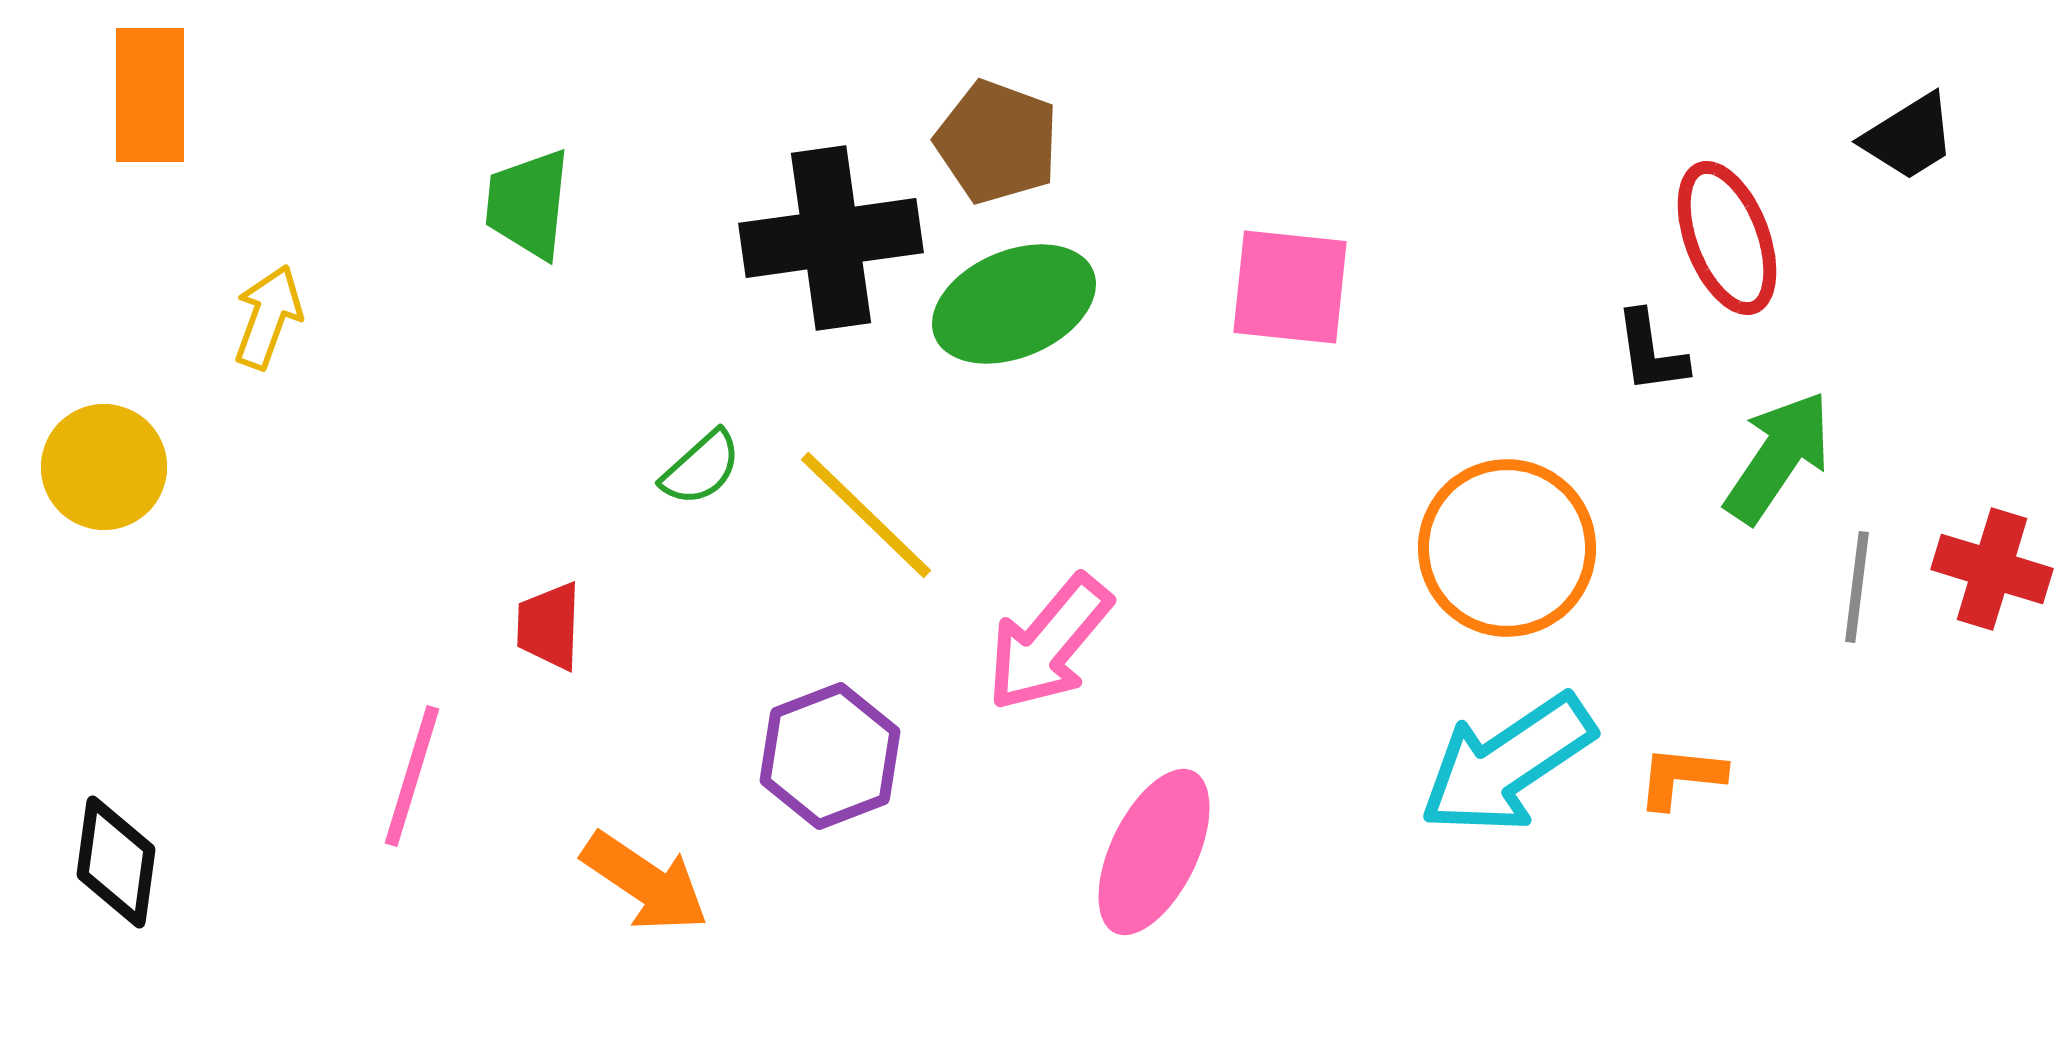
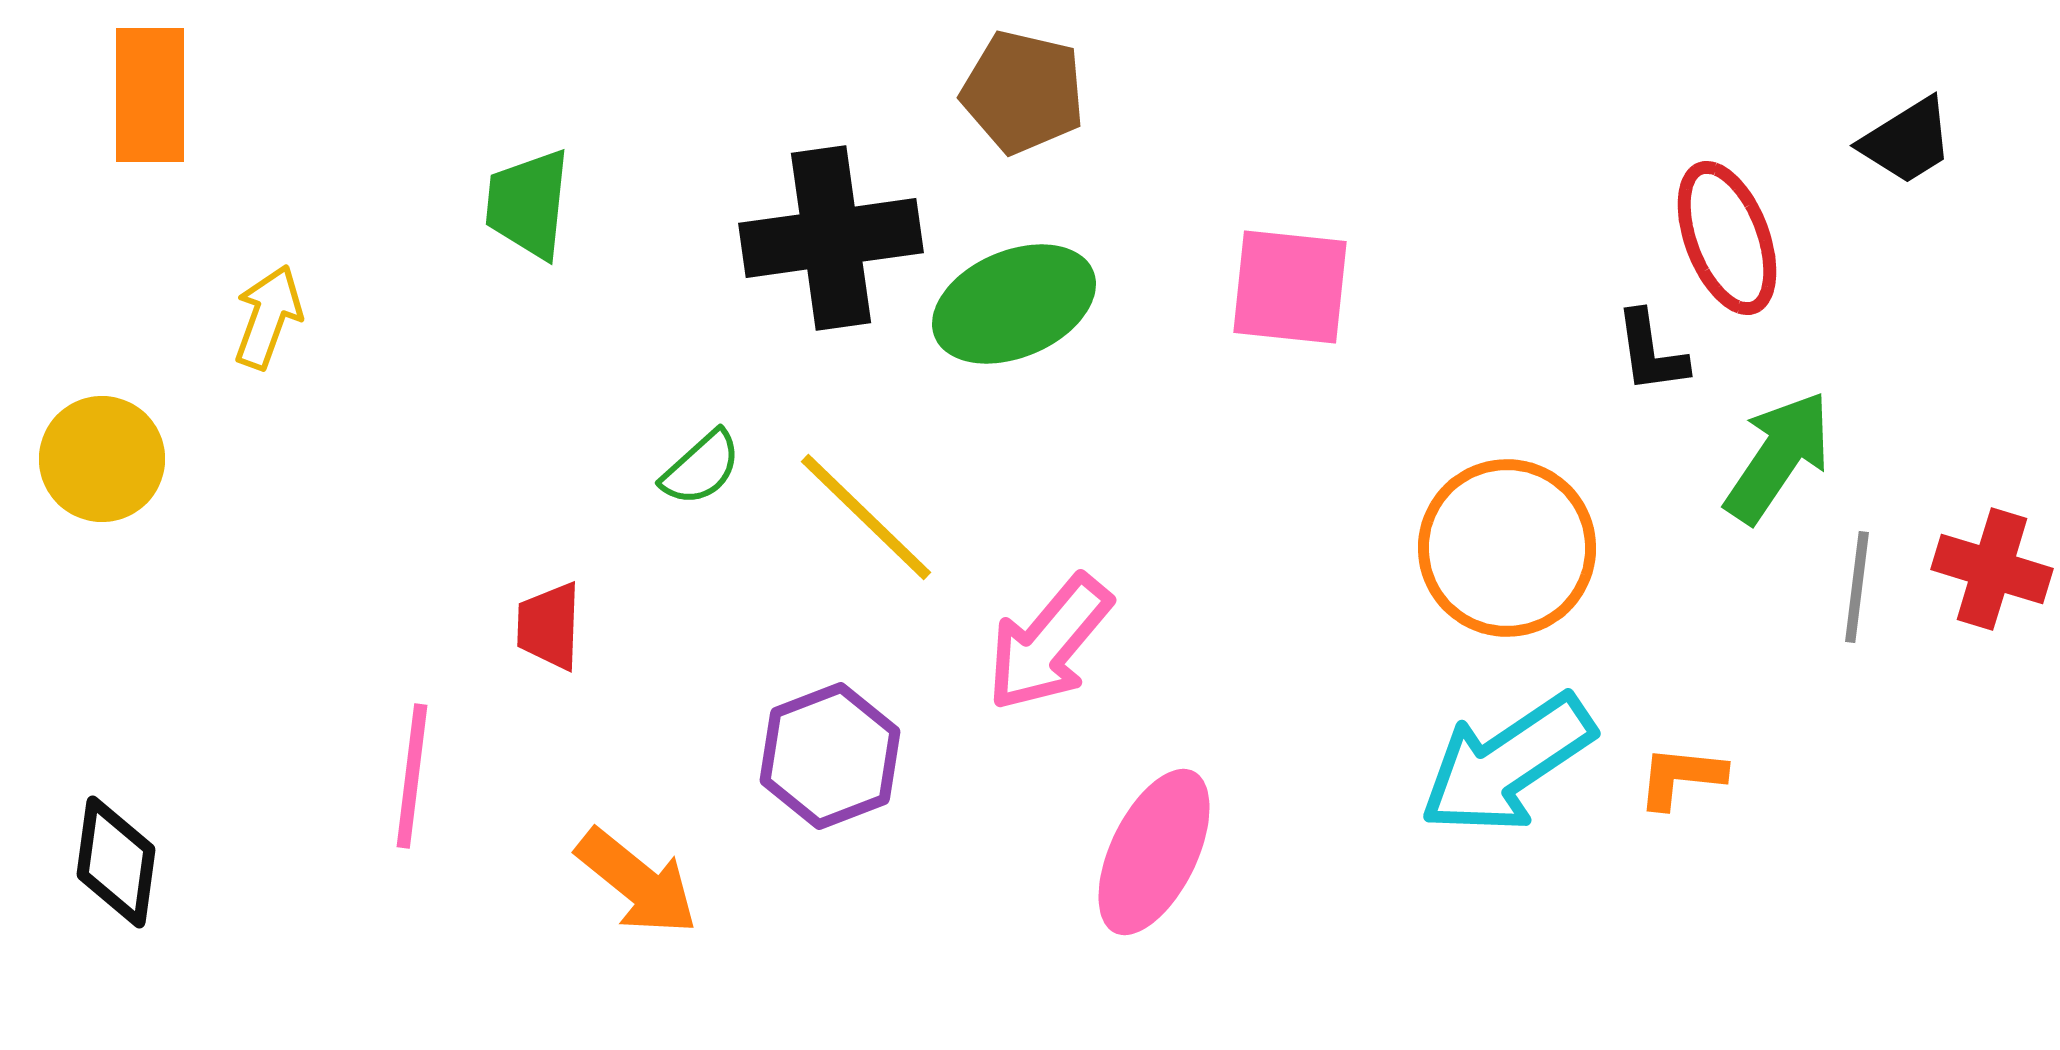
black trapezoid: moved 2 px left, 4 px down
brown pentagon: moved 26 px right, 50 px up; rotated 7 degrees counterclockwise
yellow circle: moved 2 px left, 8 px up
yellow line: moved 2 px down
pink line: rotated 10 degrees counterclockwise
orange arrow: moved 8 px left; rotated 5 degrees clockwise
